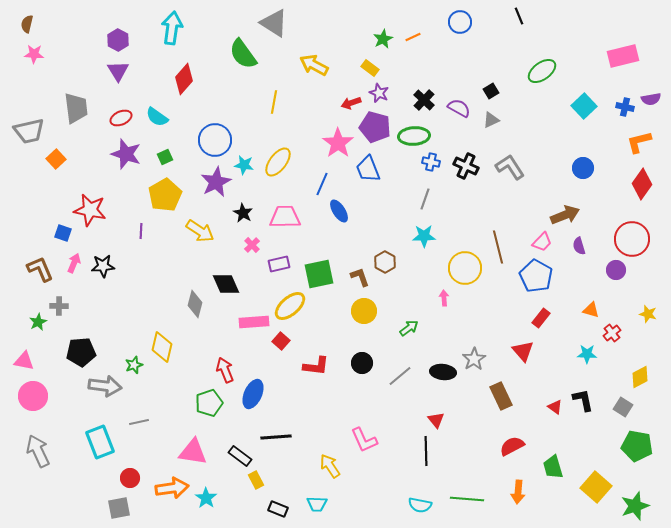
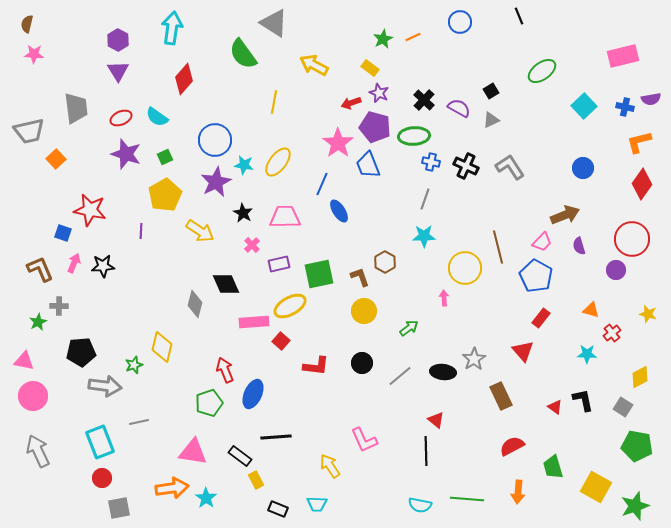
blue trapezoid at (368, 169): moved 4 px up
yellow ellipse at (290, 306): rotated 12 degrees clockwise
red triangle at (436, 420): rotated 12 degrees counterclockwise
red circle at (130, 478): moved 28 px left
yellow square at (596, 487): rotated 12 degrees counterclockwise
